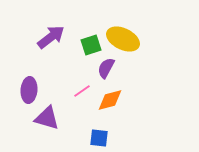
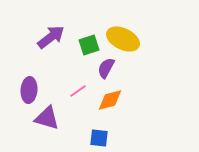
green square: moved 2 px left
pink line: moved 4 px left
